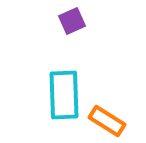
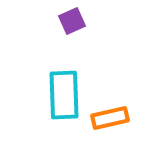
orange rectangle: moved 3 px right, 3 px up; rotated 45 degrees counterclockwise
